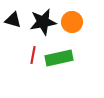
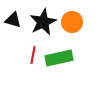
black star: rotated 16 degrees counterclockwise
